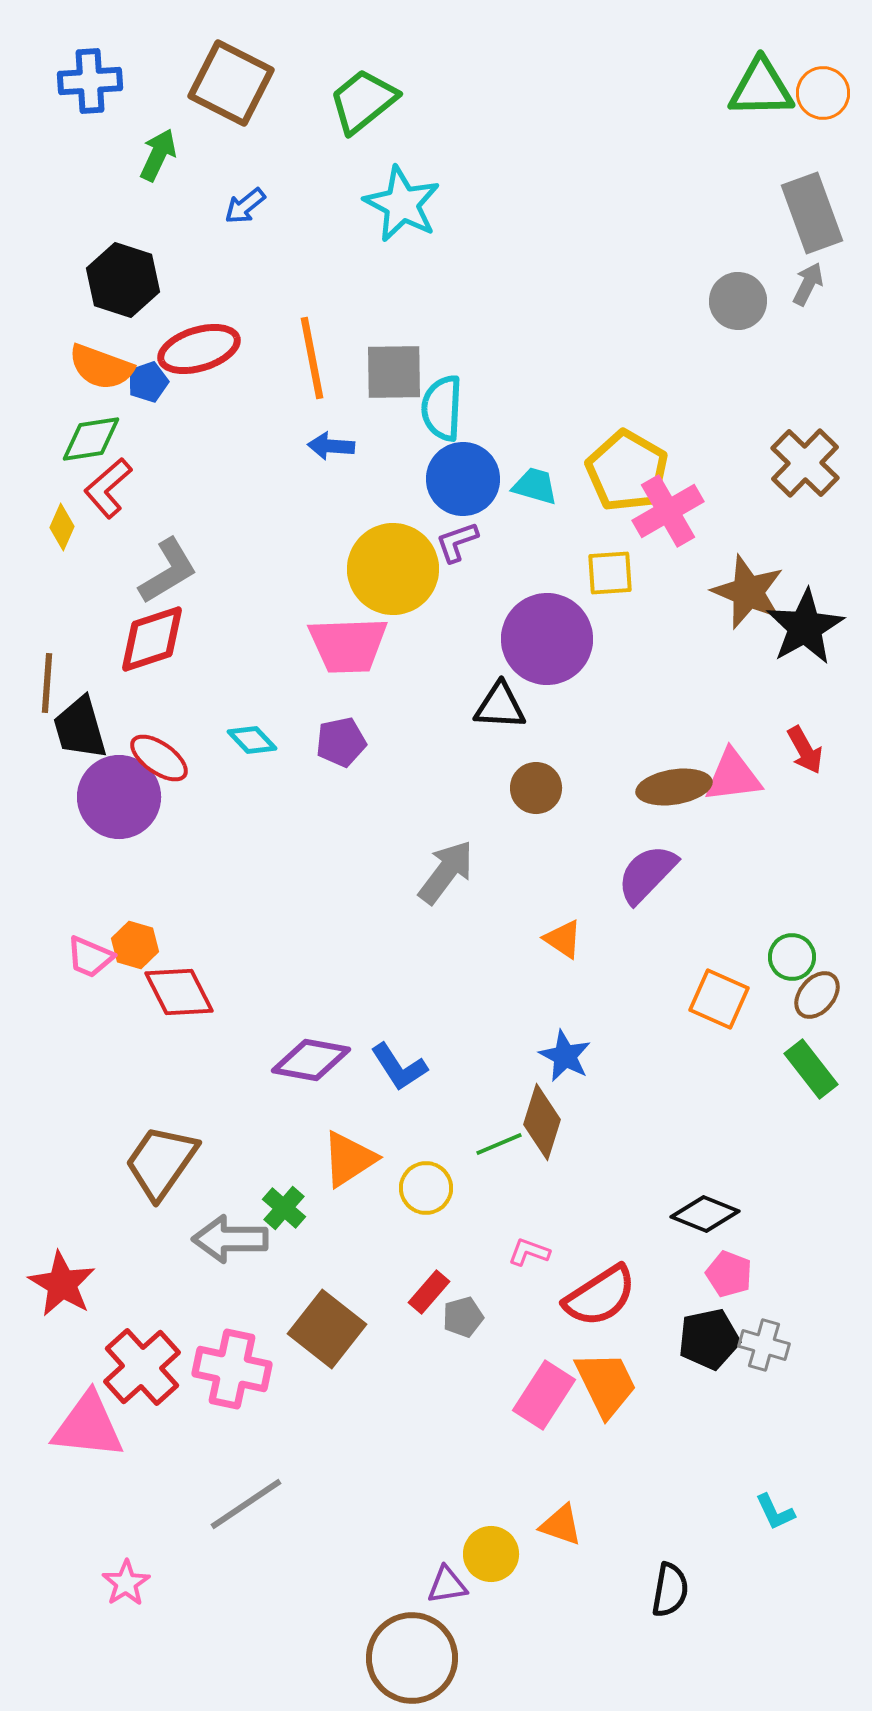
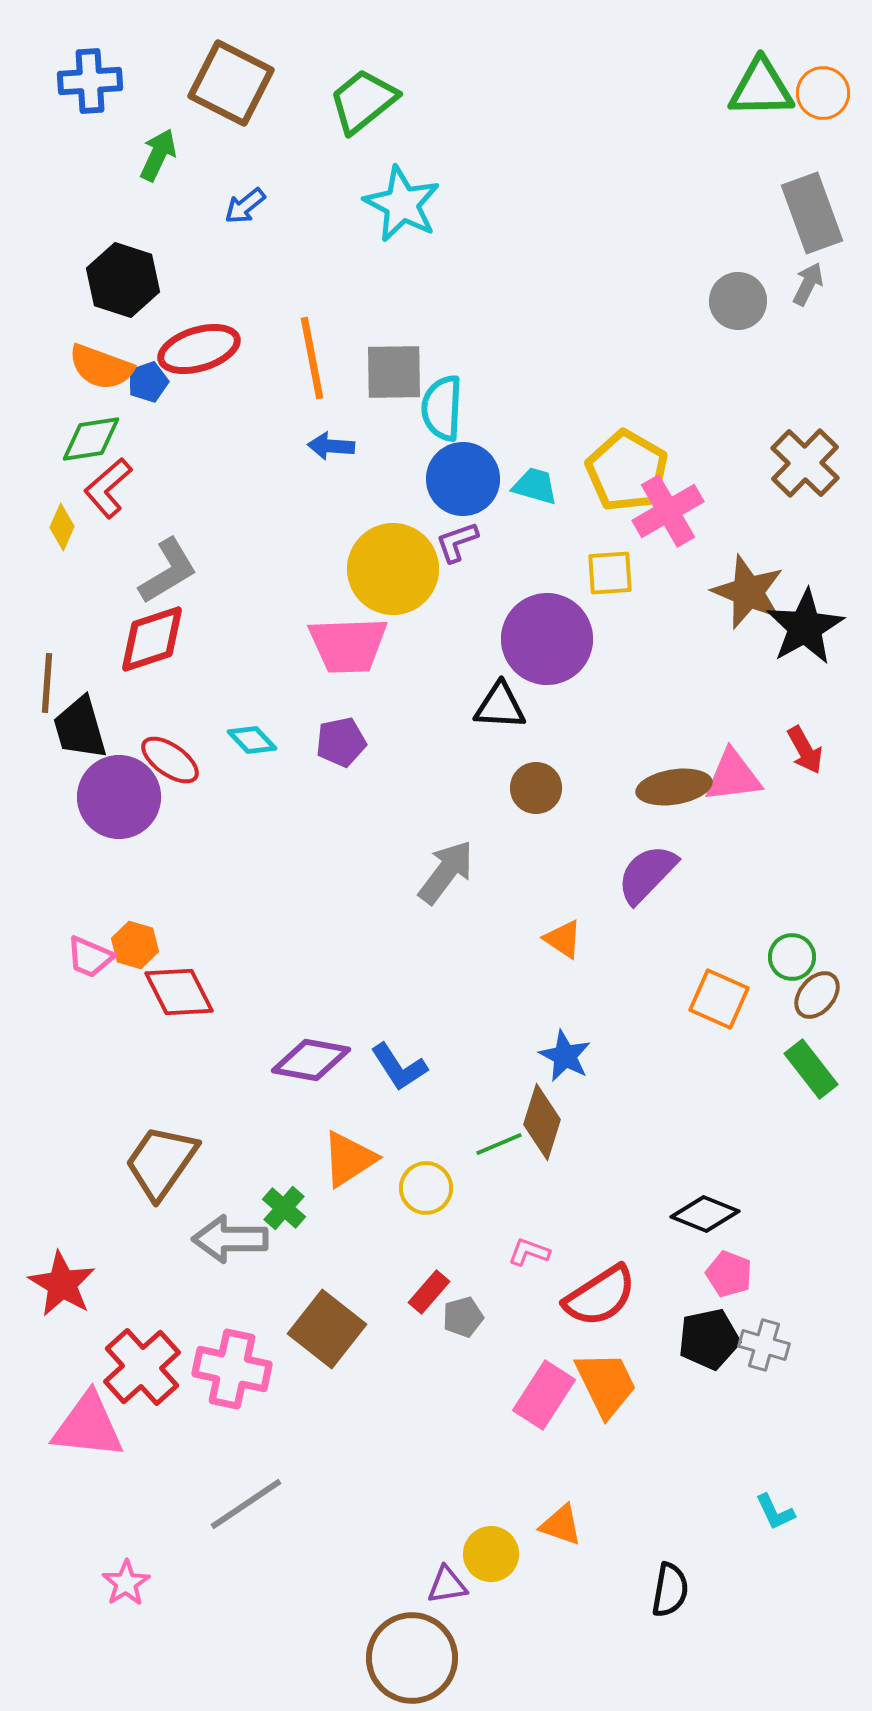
red ellipse at (159, 758): moved 11 px right, 2 px down
